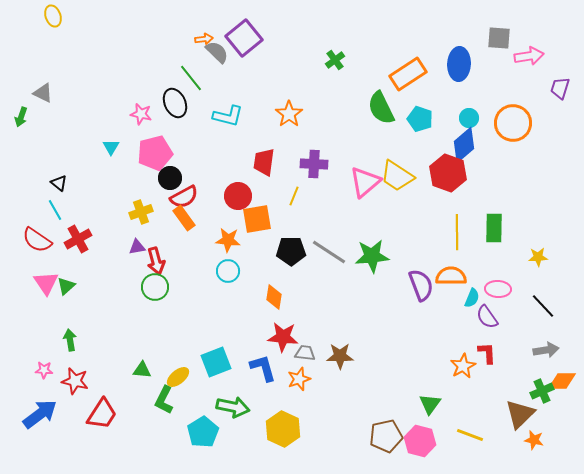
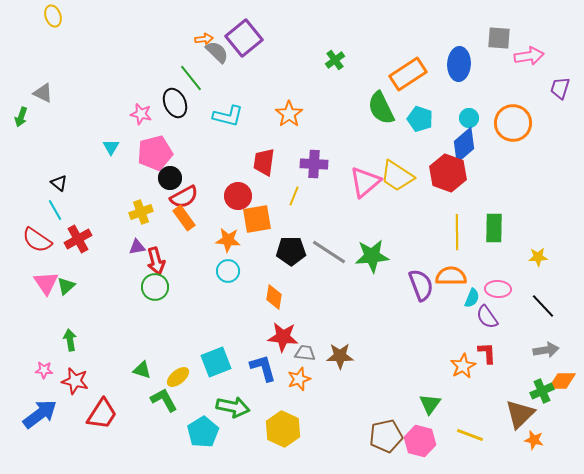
green triangle at (142, 370): rotated 12 degrees clockwise
green L-shape at (164, 400): rotated 124 degrees clockwise
